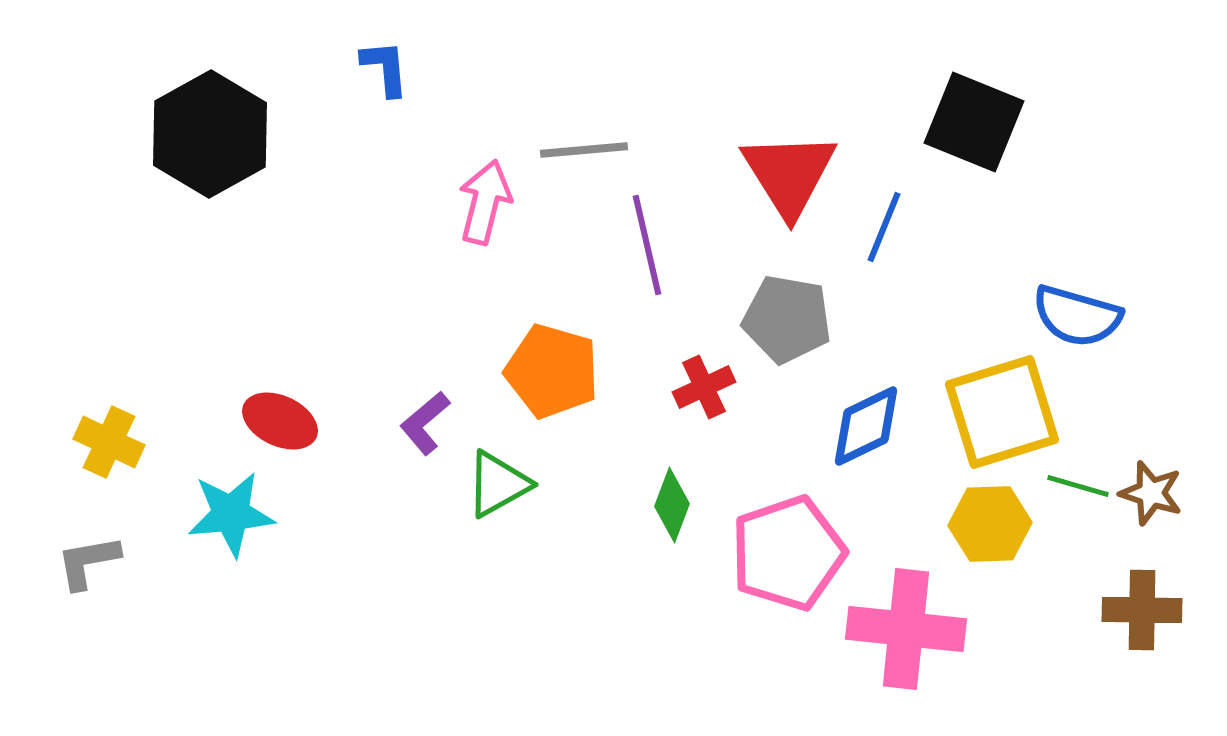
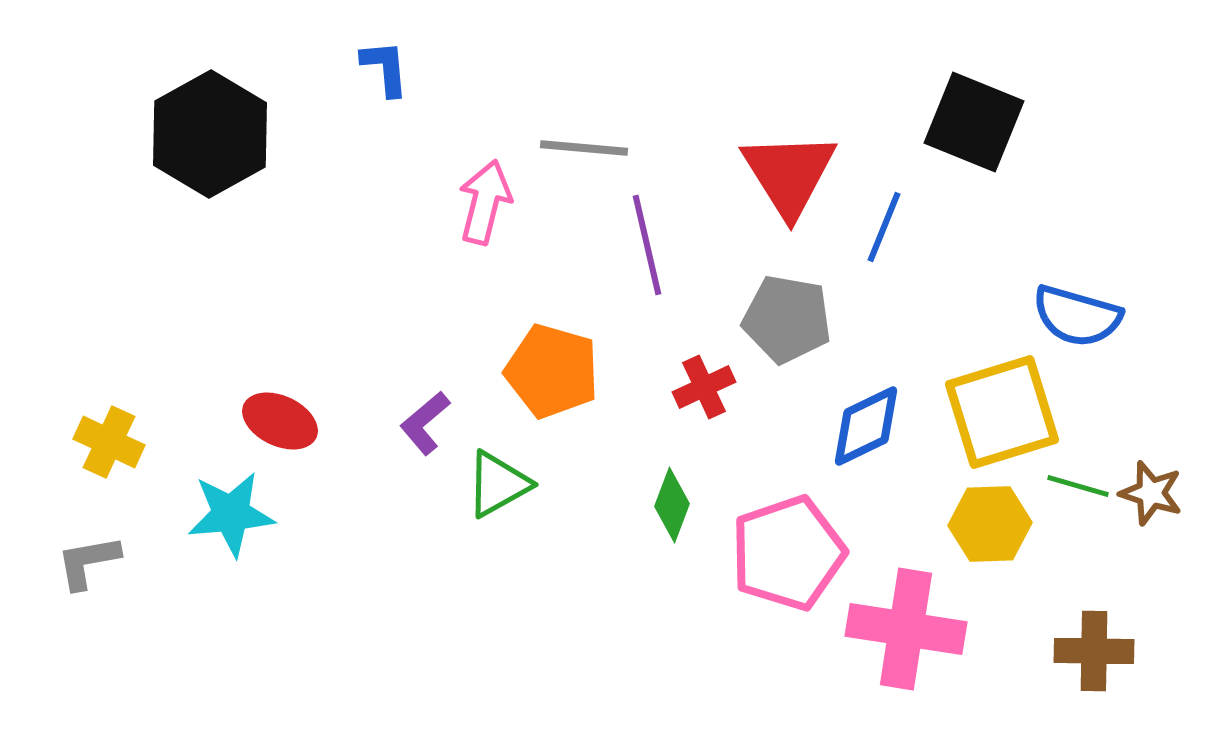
gray line: moved 2 px up; rotated 10 degrees clockwise
brown cross: moved 48 px left, 41 px down
pink cross: rotated 3 degrees clockwise
